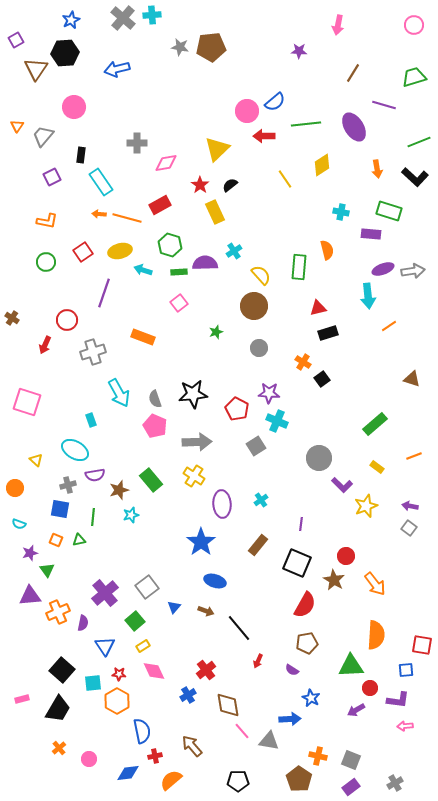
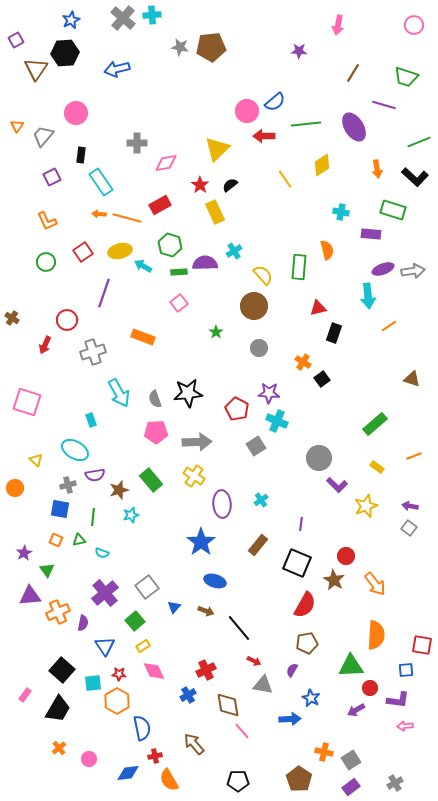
green trapezoid at (414, 77): moved 8 px left; rotated 145 degrees counterclockwise
pink circle at (74, 107): moved 2 px right, 6 px down
green rectangle at (389, 211): moved 4 px right, 1 px up
orange L-shape at (47, 221): rotated 55 degrees clockwise
cyan arrow at (143, 270): moved 4 px up; rotated 12 degrees clockwise
yellow semicircle at (261, 275): moved 2 px right
green star at (216, 332): rotated 16 degrees counterclockwise
black rectangle at (328, 333): moved 6 px right; rotated 54 degrees counterclockwise
black star at (193, 394): moved 5 px left, 1 px up
pink pentagon at (155, 426): moved 1 px right, 6 px down; rotated 25 degrees counterclockwise
purple L-shape at (342, 485): moved 5 px left
cyan semicircle at (19, 524): moved 83 px right, 29 px down
purple star at (30, 553): moved 6 px left; rotated 14 degrees counterclockwise
red arrow at (258, 661): moved 4 px left; rotated 88 degrees counterclockwise
red cross at (206, 670): rotated 12 degrees clockwise
purple semicircle at (292, 670): rotated 88 degrees clockwise
pink rectangle at (22, 699): moved 3 px right, 4 px up; rotated 40 degrees counterclockwise
blue semicircle at (142, 731): moved 3 px up
gray triangle at (269, 741): moved 6 px left, 56 px up
brown arrow at (192, 746): moved 2 px right, 2 px up
orange cross at (318, 756): moved 6 px right, 4 px up
gray square at (351, 760): rotated 36 degrees clockwise
orange semicircle at (171, 780): moved 2 px left; rotated 80 degrees counterclockwise
